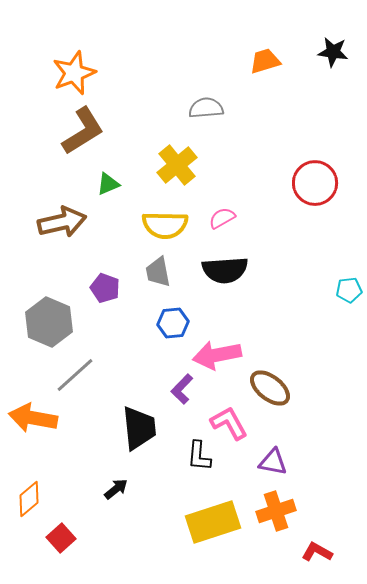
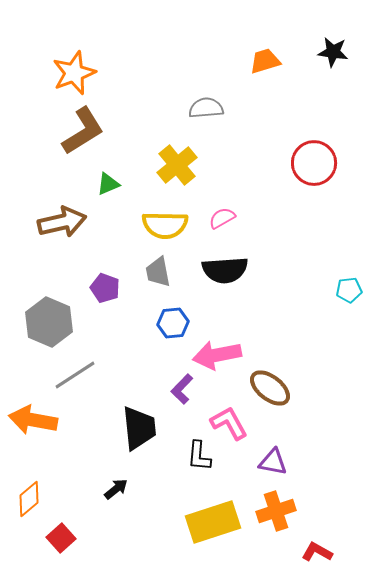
red circle: moved 1 px left, 20 px up
gray line: rotated 9 degrees clockwise
orange arrow: moved 2 px down
